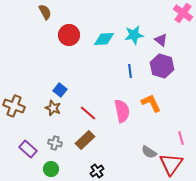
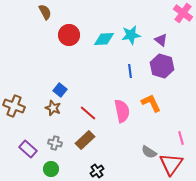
cyan star: moved 3 px left
